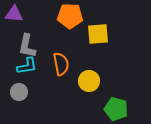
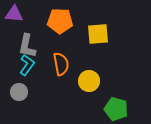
orange pentagon: moved 10 px left, 5 px down
cyan L-shape: moved 1 px up; rotated 45 degrees counterclockwise
